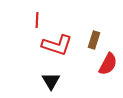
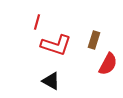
red line: moved 2 px down; rotated 14 degrees clockwise
red L-shape: moved 1 px left
black triangle: rotated 30 degrees counterclockwise
